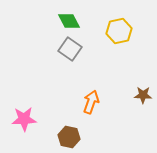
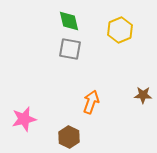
green diamond: rotated 15 degrees clockwise
yellow hexagon: moved 1 px right, 1 px up; rotated 10 degrees counterclockwise
gray square: rotated 25 degrees counterclockwise
pink star: rotated 10 degrees counterclockwise
brown hexagon: rotated 15 degrees clockwise
